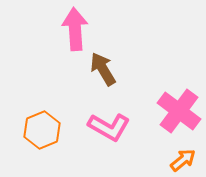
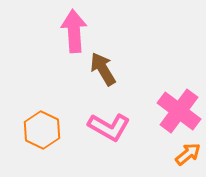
pink arrow: moved 1 px left, 2 px down
orange hexagon: rotated 12 degrees counterclockwise
orange arrow: moved 5 px right, 6 px up
